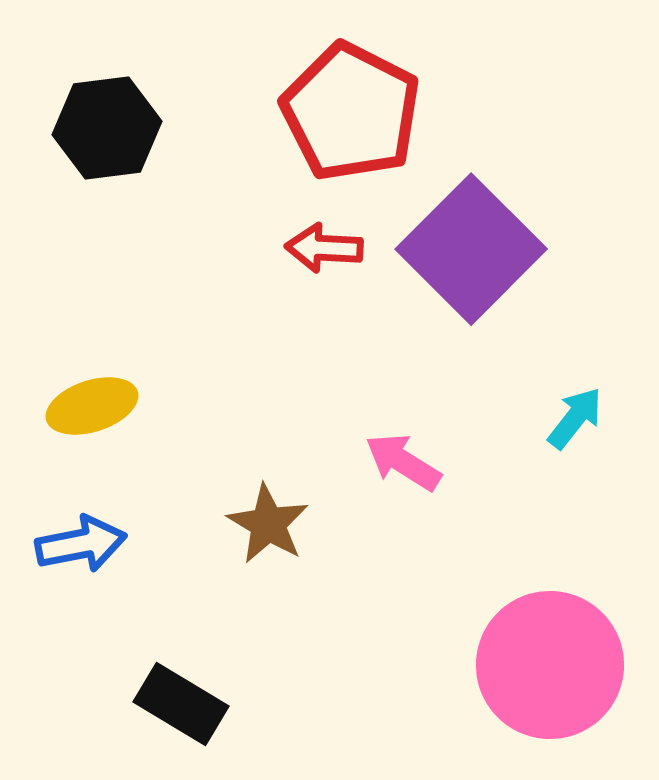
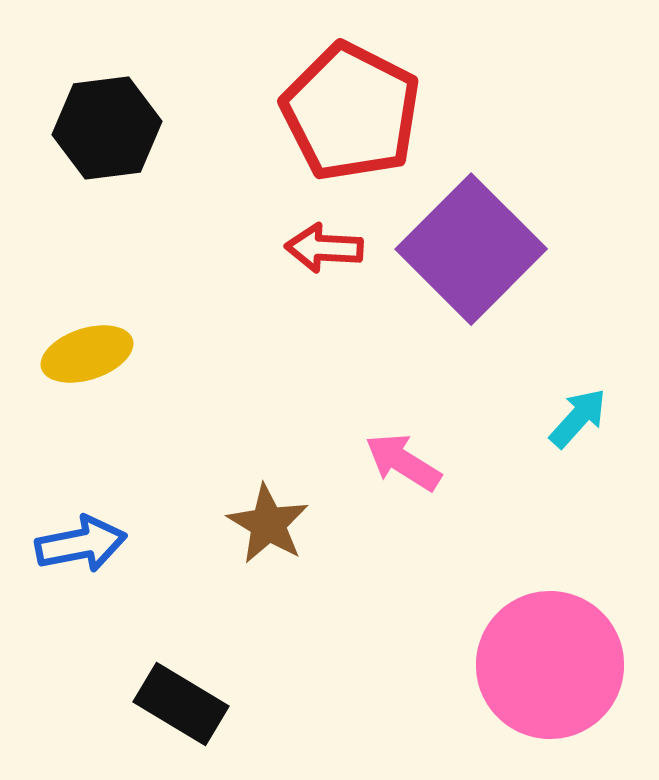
yellow ellipse: moved 5 px left, 52 px up
cyan arrow: moved 3 px right; rotated 4 degrees clockwise
